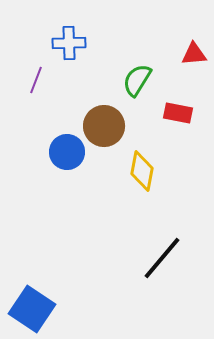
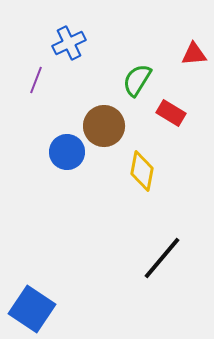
blue cross: rotated 24 degrees counterclockwise
red rectangle: moved 7 px left; rotated 20 degrees clockwise
